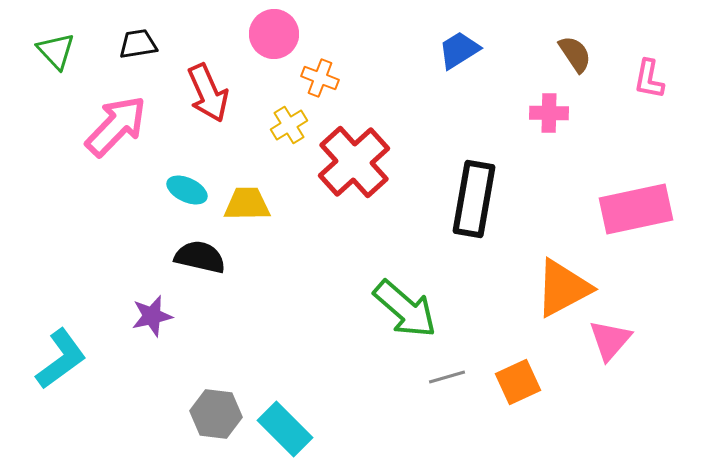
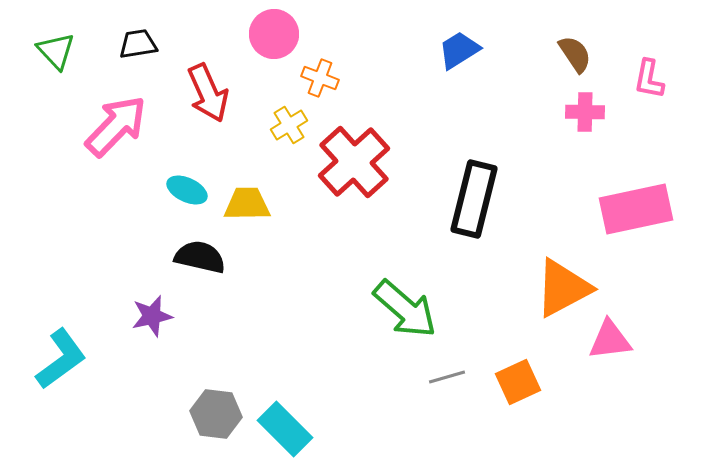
pink cross: moved 36 px right, 1 px up
black rectangle: rotated 4 degrees clockwise
pink triangle: rotated 42 degrees clockwise
